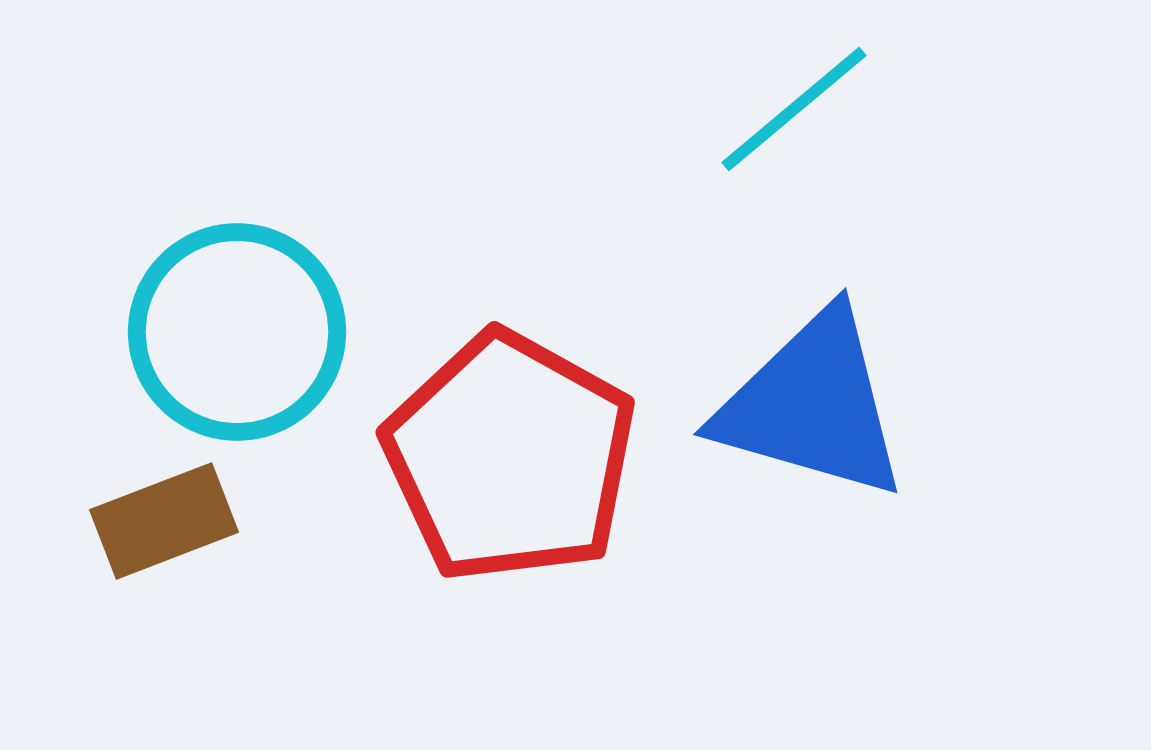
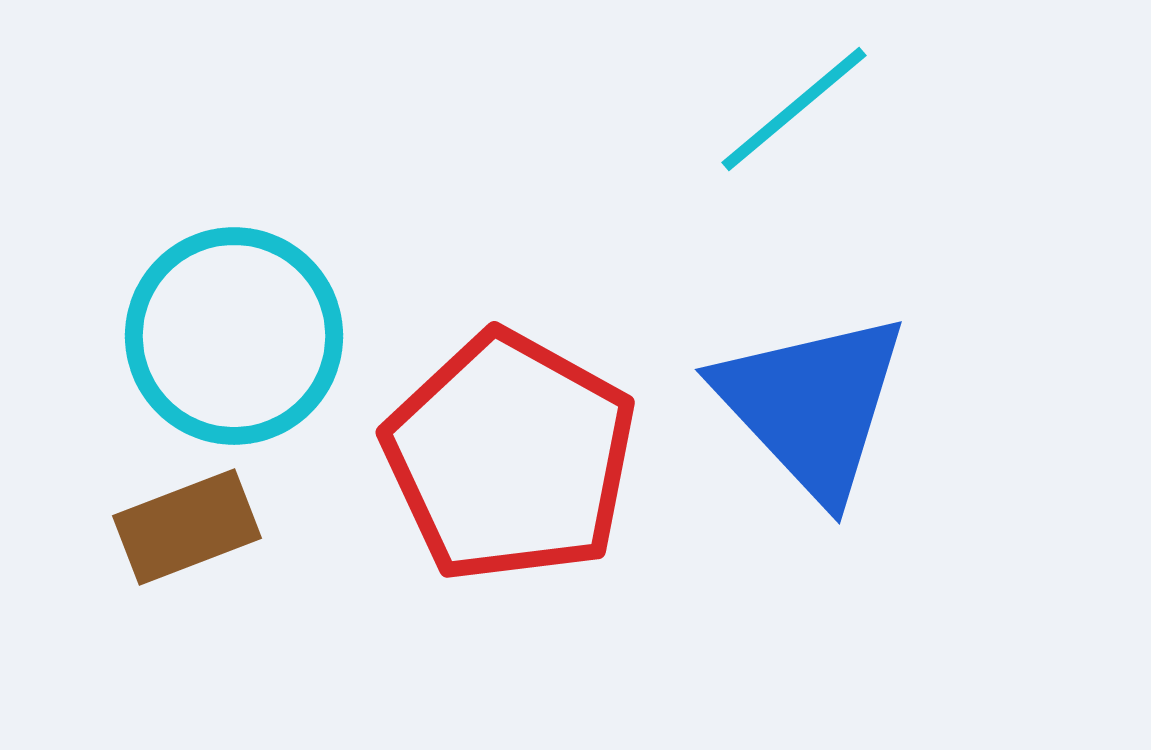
cyan circle: moved 3 px left, 4 px down
blue triangle: rotated 31 degrees clockwise
brown rectangle: moved 23 px right, 6 px down
